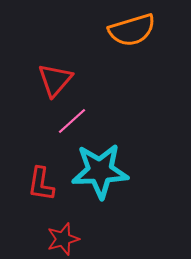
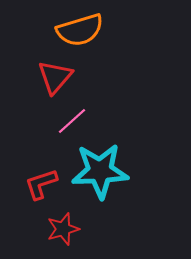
orange semicircle: moved 52 px left
red triangle: moved 3 px up
red L-shape: rotated 63 degrees clockwise
red star: moved 10 px up
